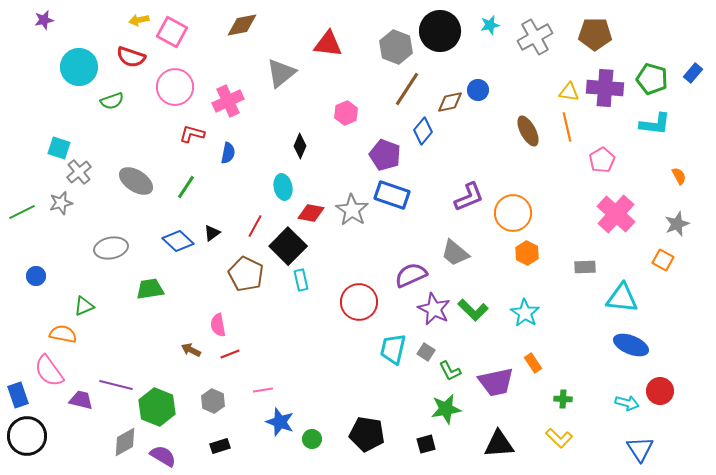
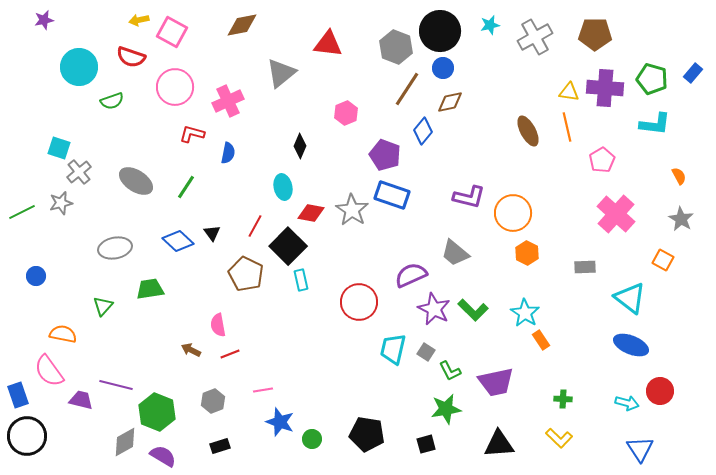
blue circle at (478, 90): moved 35 px left, 22 px up
purple L-shape at (469, 197): rotated 36 degrees clockwise
gray star at (677, 224): moved 4 px right, 5 px up; rotated 20 degrees counterclockwise
black triangle at (212, 233): rotated 30 degrees counterclockwise
gray ellipse at (111, 248): moved 4 px right
cyan triangle at (622, 298): moved 8 px right; rotated 32 degrees clockwise
green triangle at (84, 306): moved 19 px right; rotated 25 degrees counterclockwise
orange rectangle at (533, 363): moved 8 px right, 23 px up
gray hexagon at (213, 401): rotated 15 degrees clockwise
green hexagon at (157, 407): moved 5 px down
